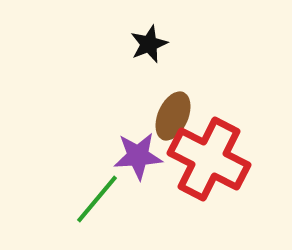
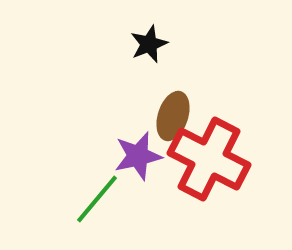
brown ellipse: rotated 6 degrees counterclockwise
purple star: rotated 9 degrees counterclockwise
